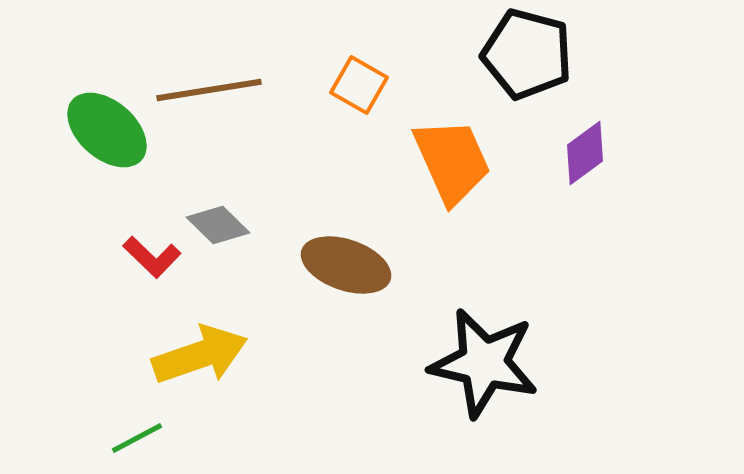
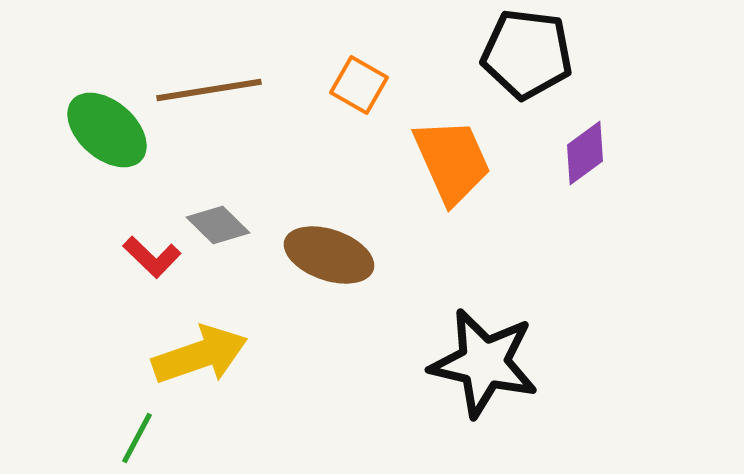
black pentagon: rotated 8 degrees counterclockwise
brown ellipse: moved 17 px left, 10 px up
green line: rotated 34 degrees counterclockwise
